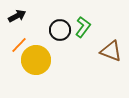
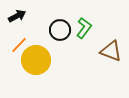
green L-shape: moved 1 px right, 1 px down
